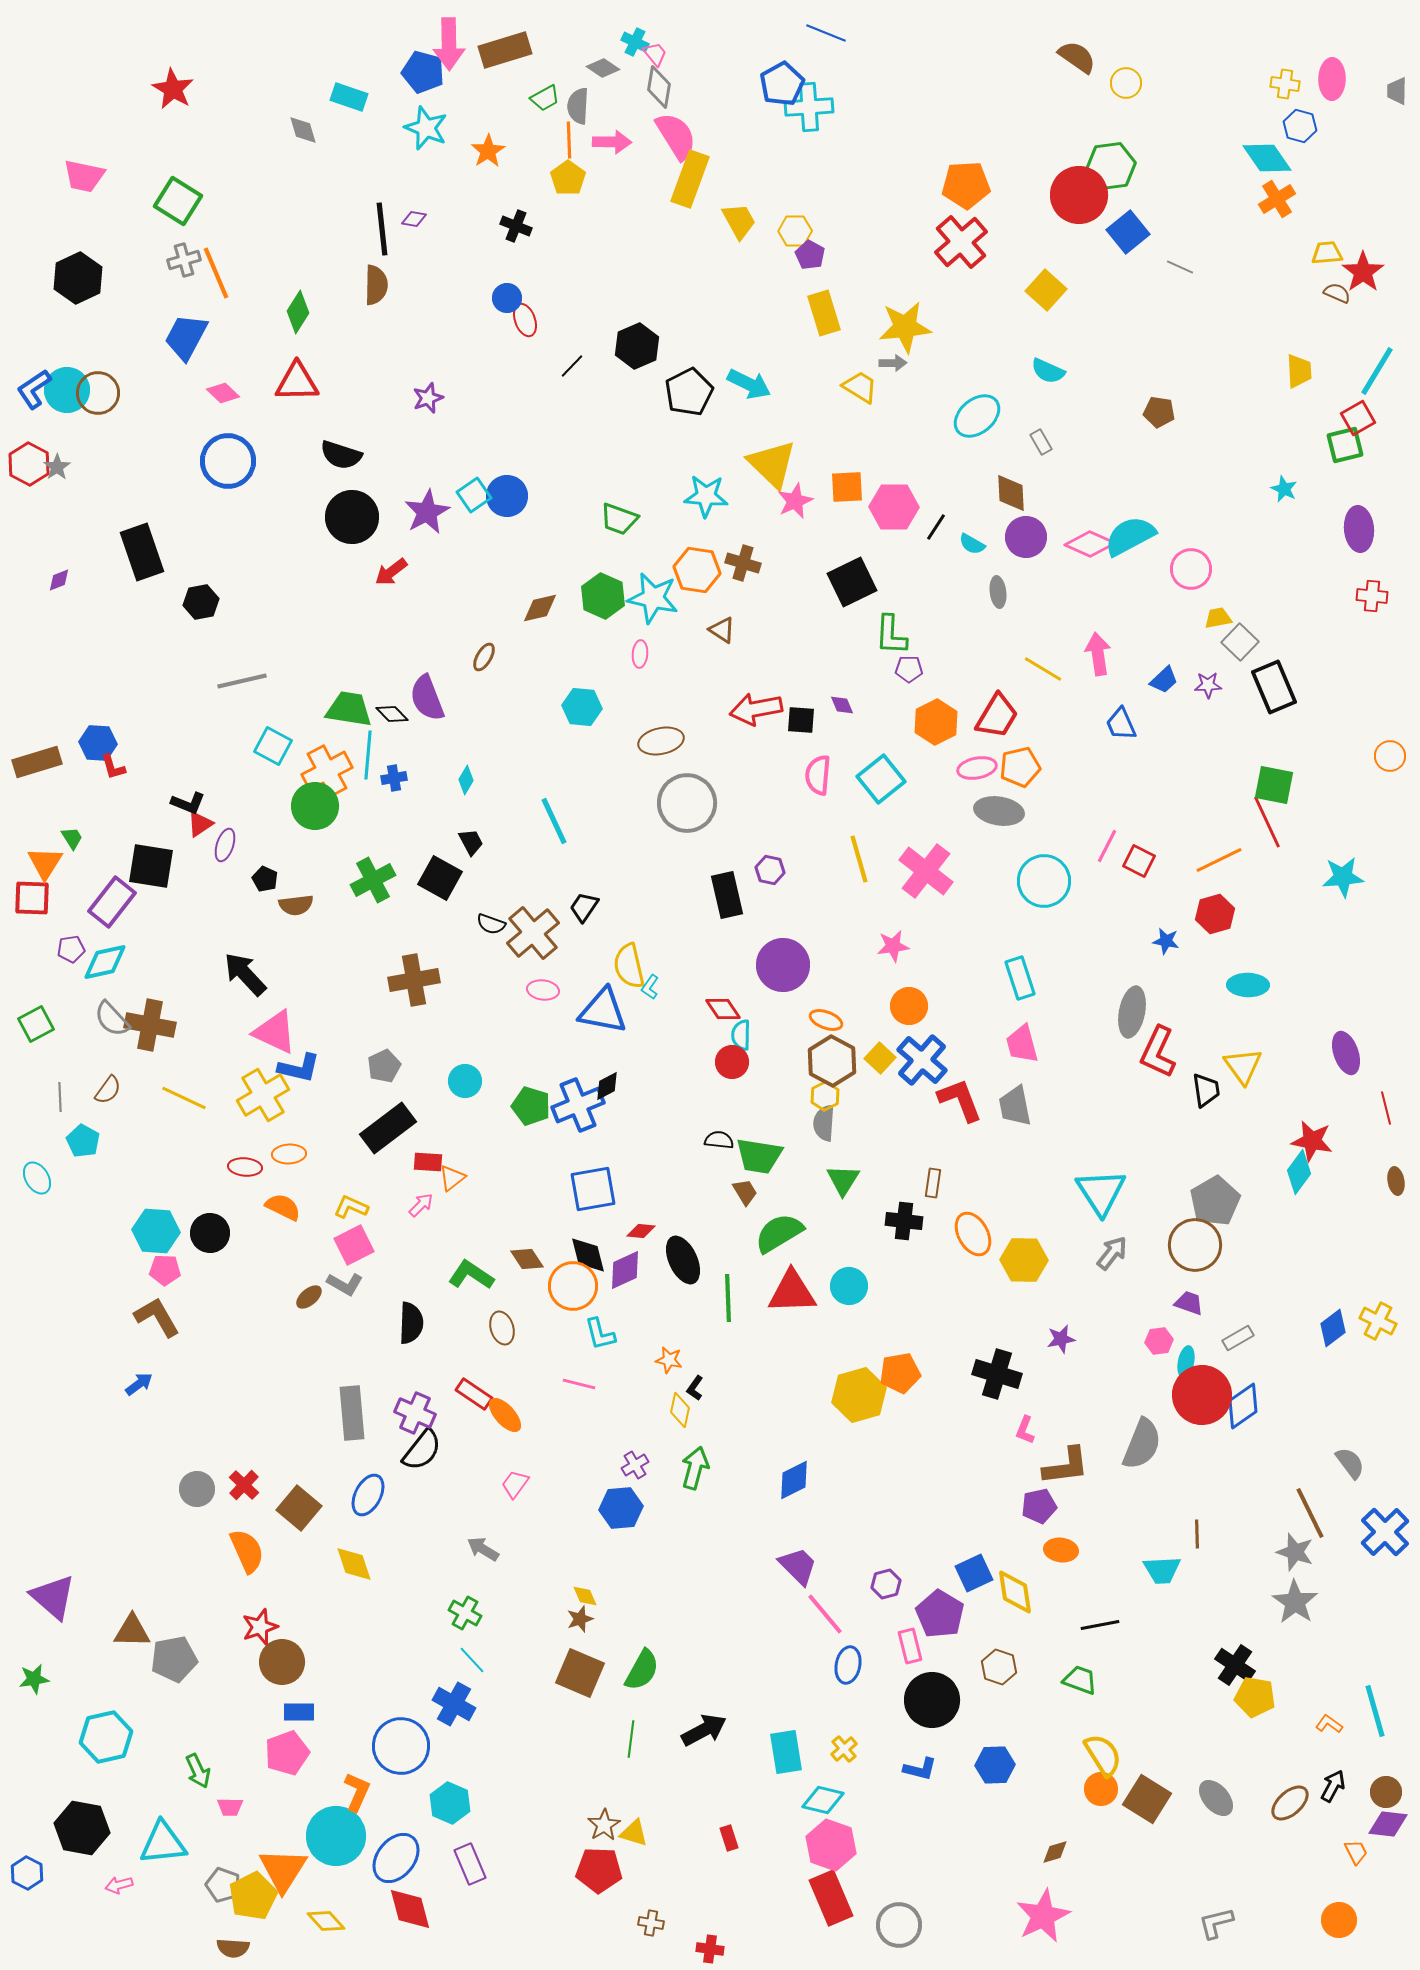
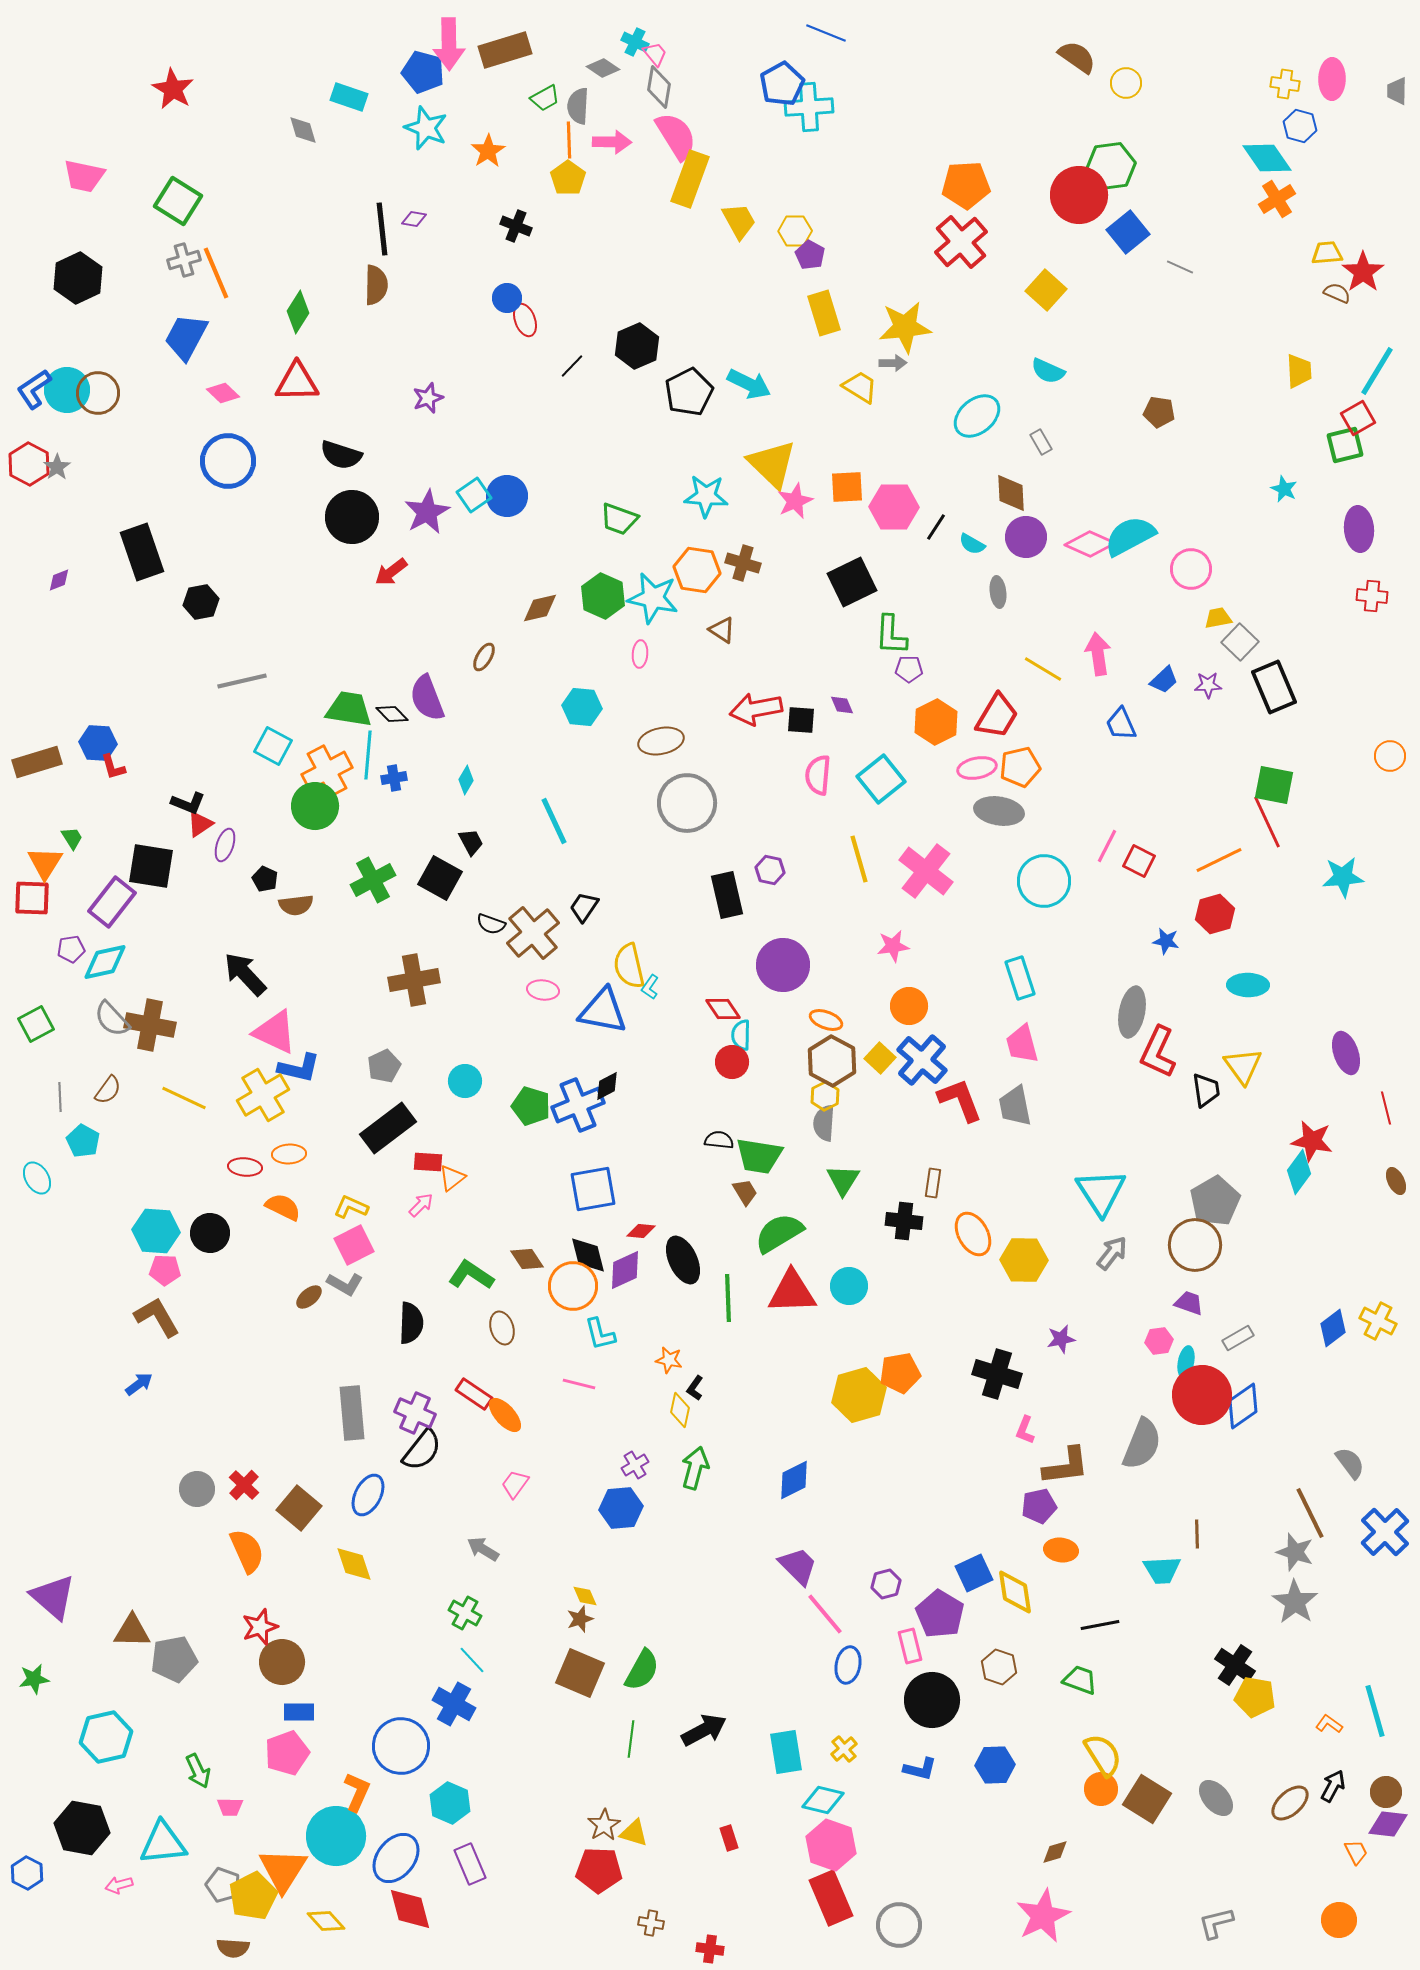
brown ellipse at (1396, 1181): rotated 16 degrees counterclockwise
